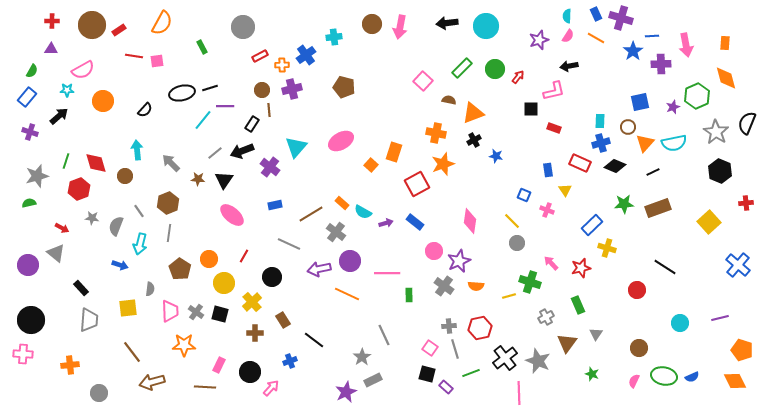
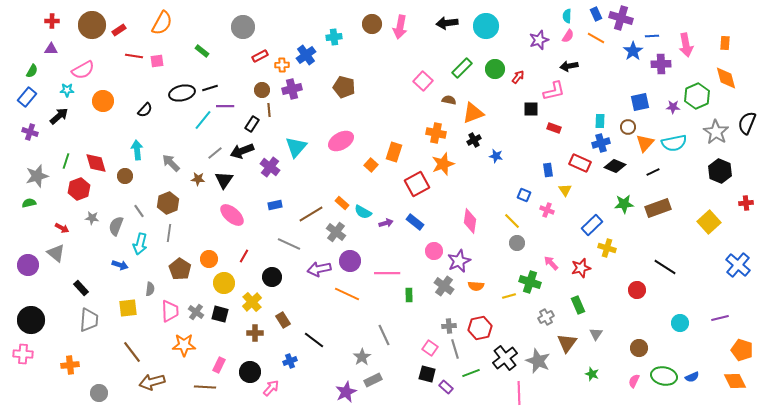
green rectangle at (202, 47): moved 4 px down; rotated 24 degrees counterclockwise
purple star at (673, 107): rotated 24 degrees clockwise
